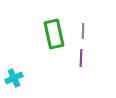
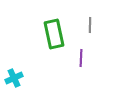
gray line: moved 7 px right, 6 px up
